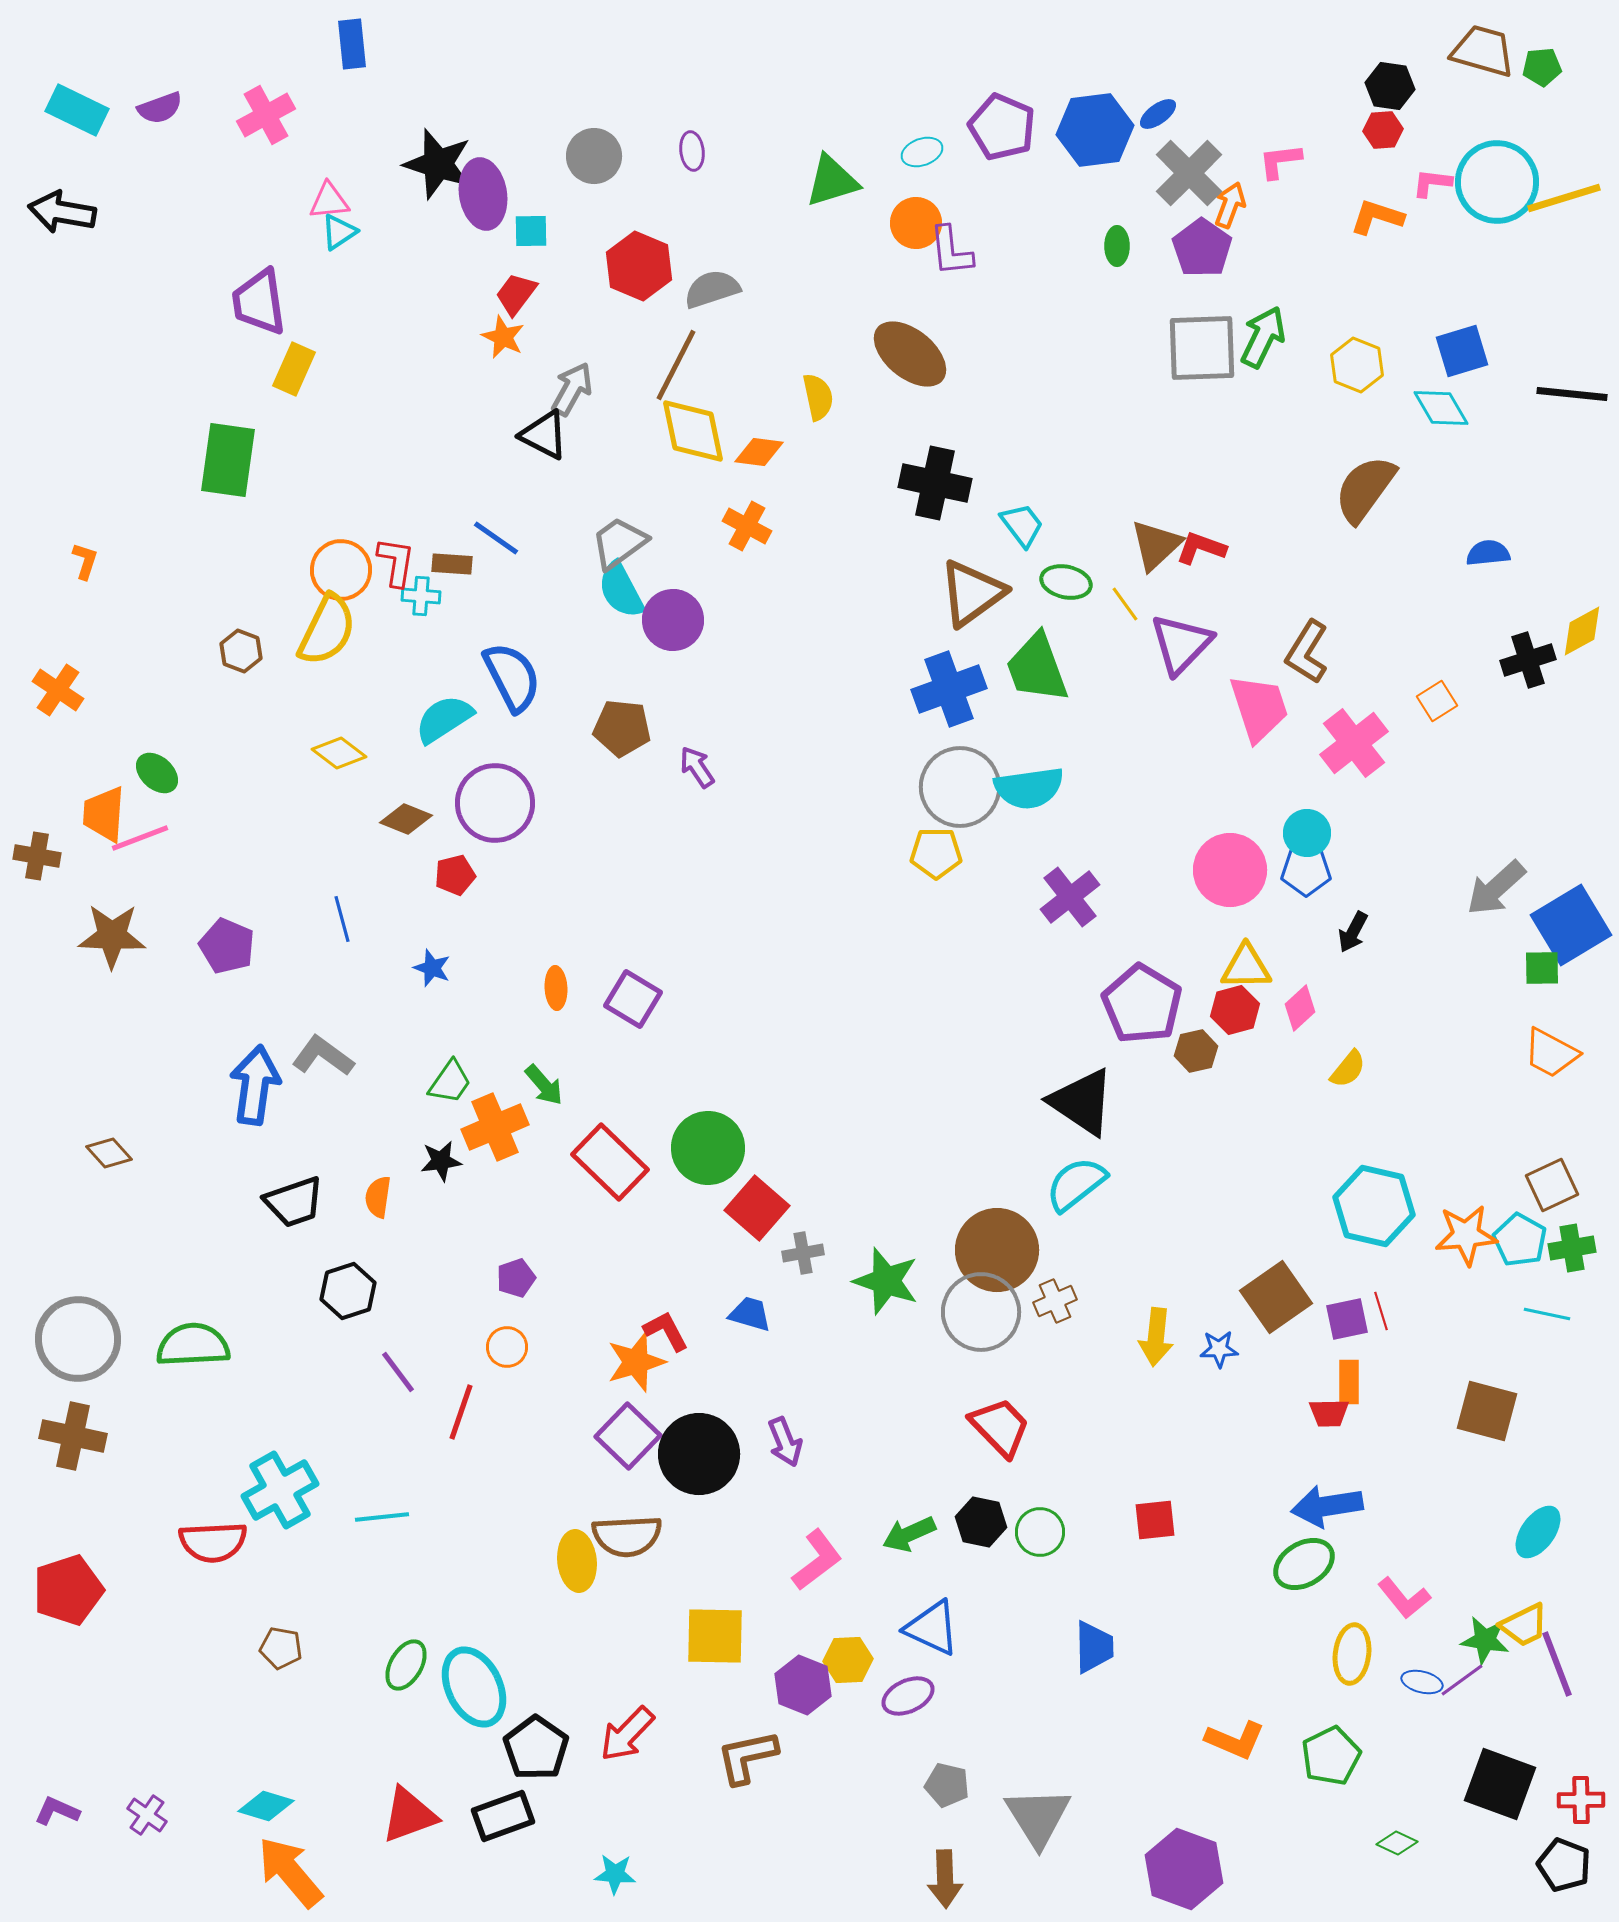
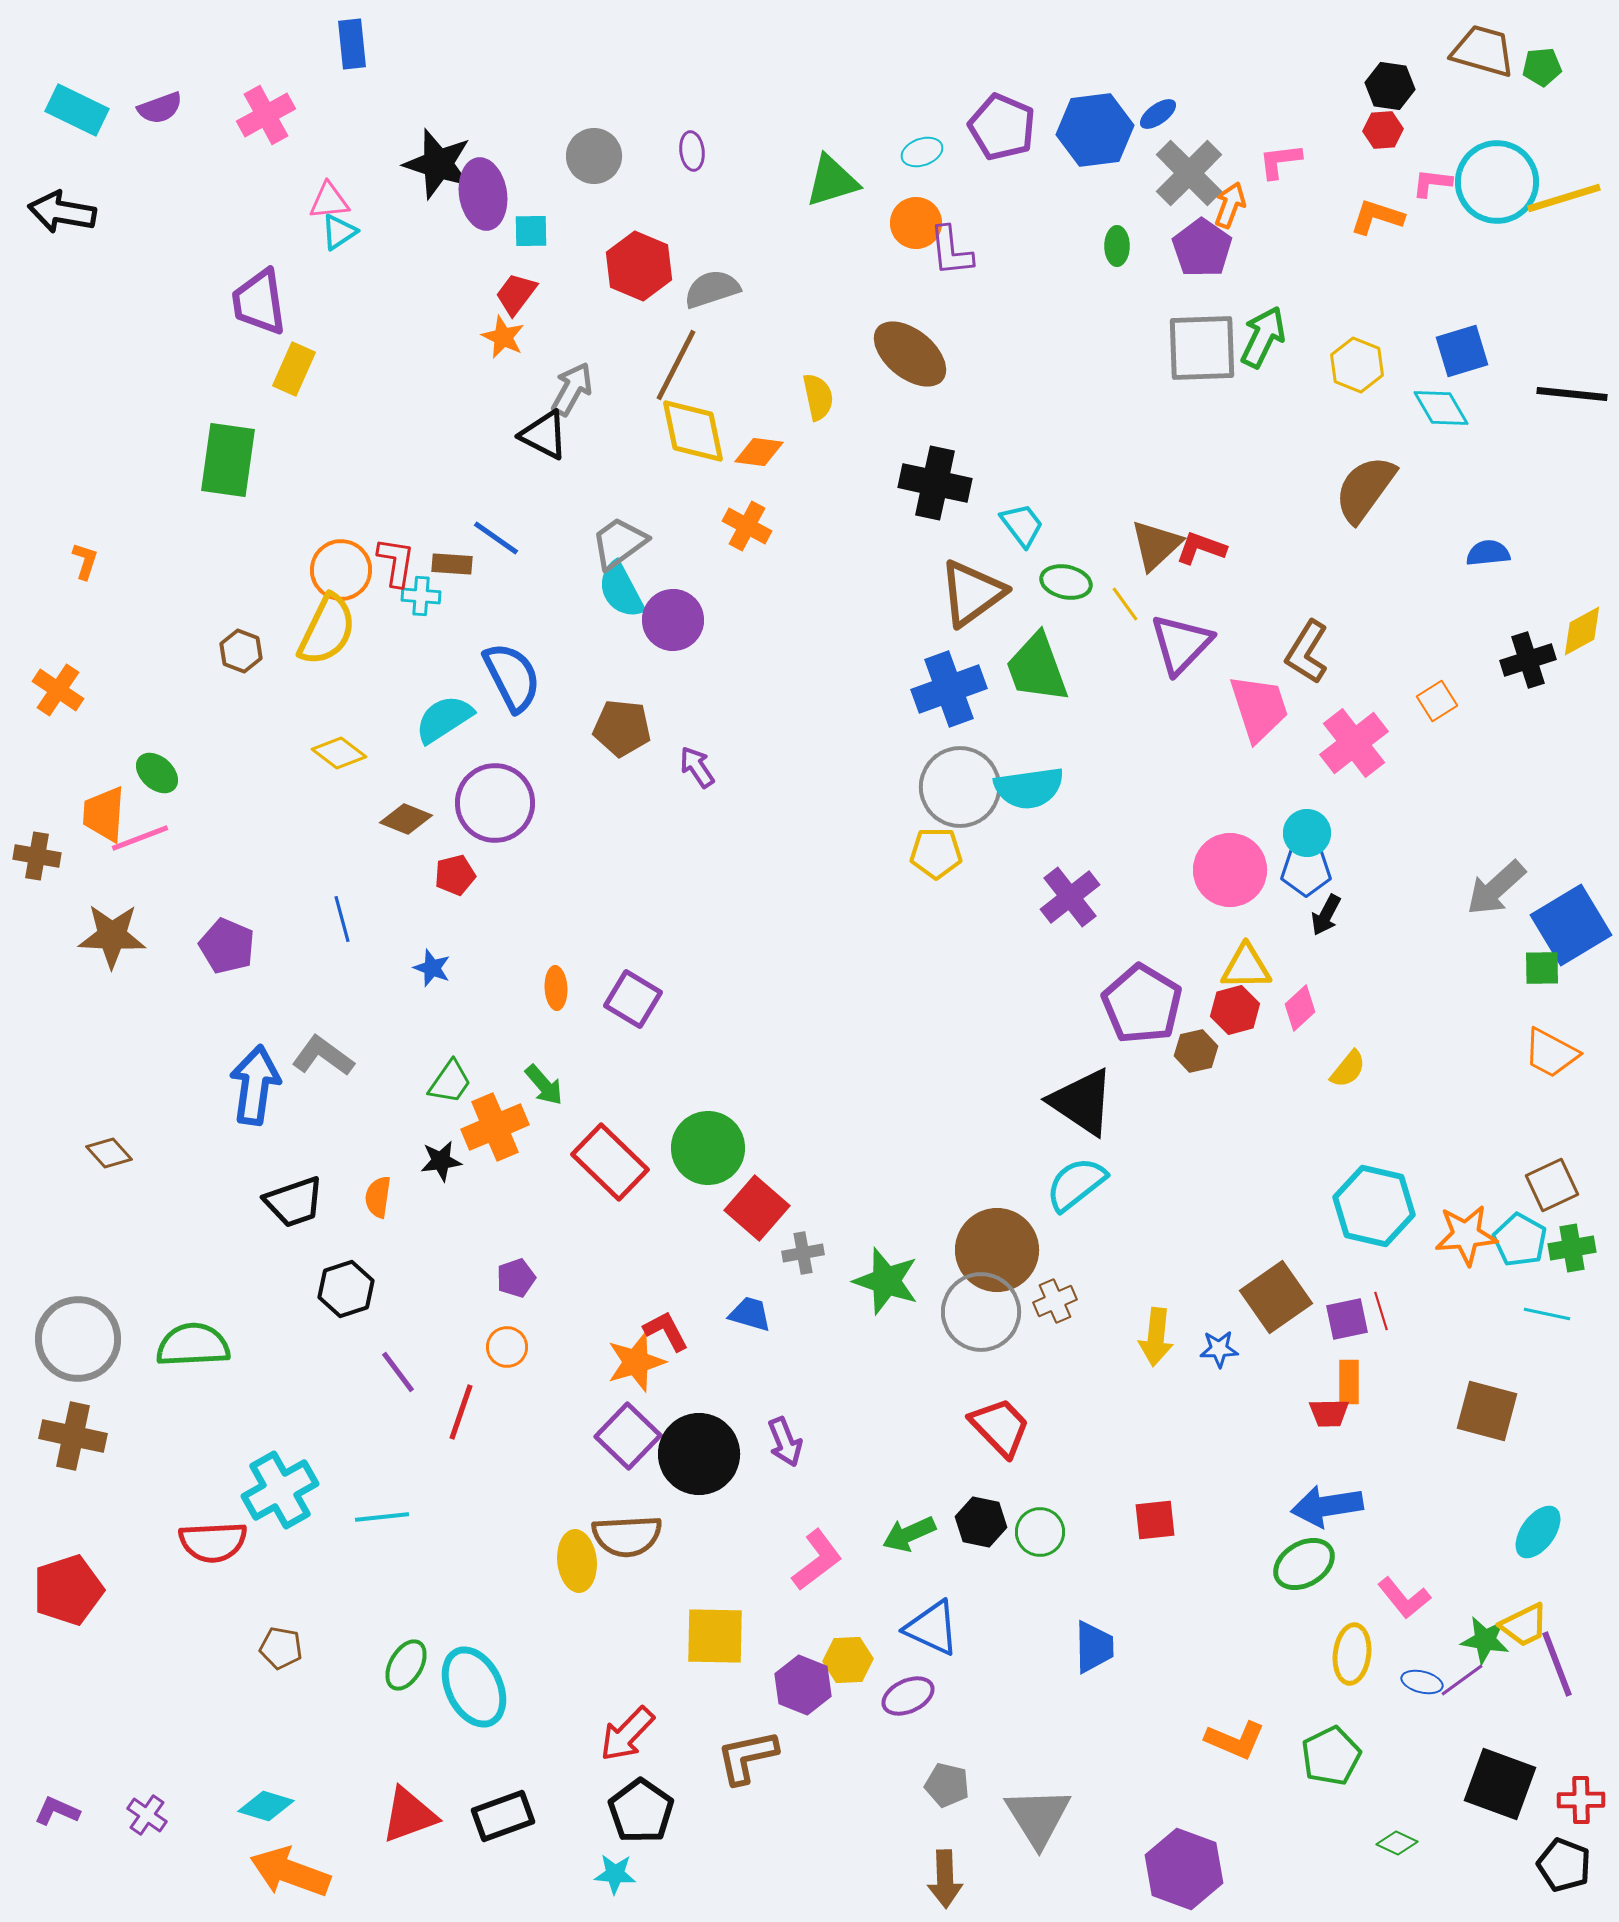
black arrow at (1353, 932): moved 27 px left, 17 px up
black hexagon at (348, 1291): moved 2 px left, 2 px up
black pentagon at (536, 1748): moved 105 px right, 63 px down
orange arrow at (290, 1872): rotated 30 degrees counterclockwise
